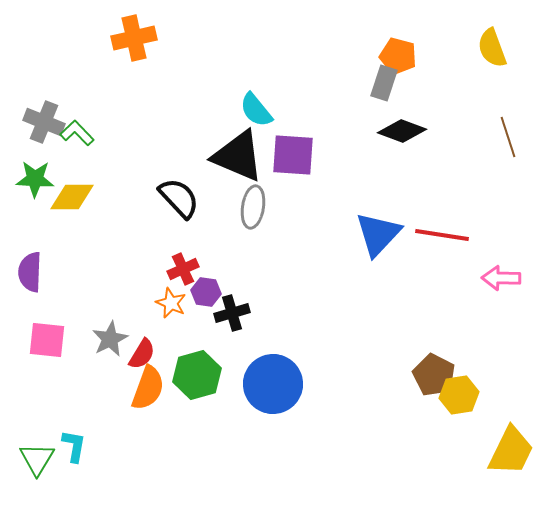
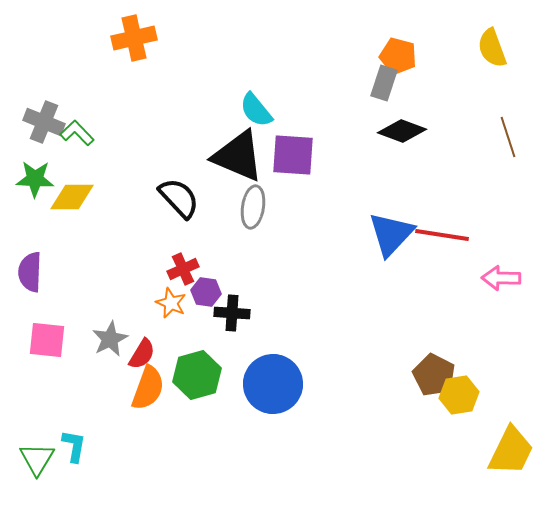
blue triangle: moved 13 px right
black cross: rotated 20 degrees clockwise
